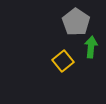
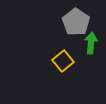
green arrow: moved 4 px up
